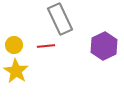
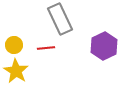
red line: moved 2 px down
